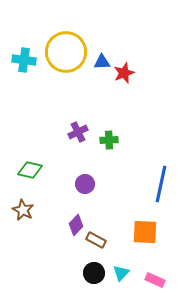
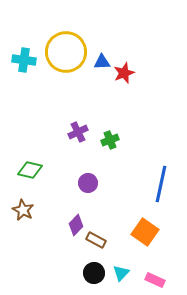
green cross: moved 1 px right; rotated 18 degrees counterclockwise
purple circle: moved 3 px right, 1 px up
orange square: rotated 32 degrees clockwise
